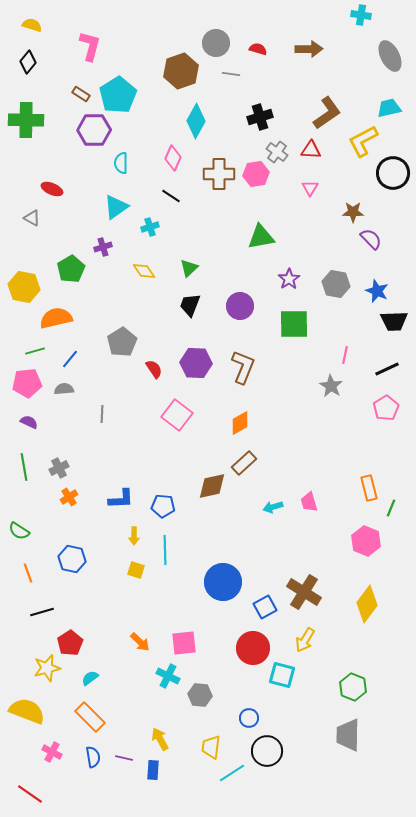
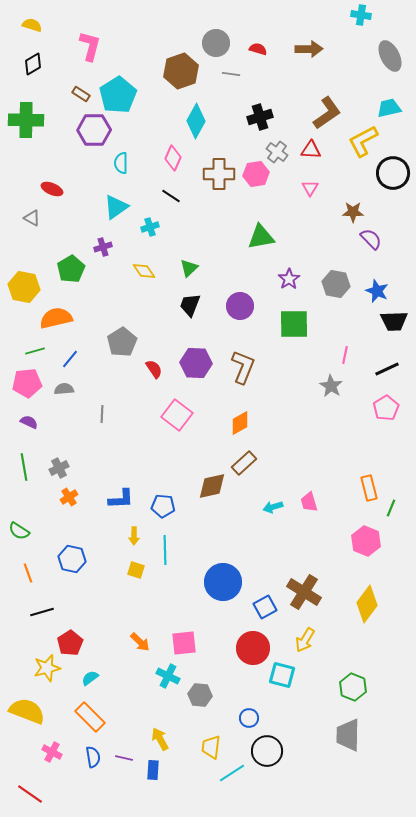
black diamond at (28, 62): moved 5 px right, 2 px down; rotated 20 degrees clockwise
